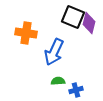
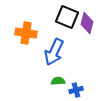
black square: moved 6 px left
purple diamond: moved 2 px left
